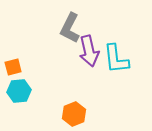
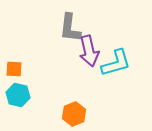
gray L-shape: rotated 20 degrees counterclockwise
cyan L-shape: moved 4 px down; rotated 100 degrees counterclockwise
orange square: moved 1 px right, 2 px down; rotated 18 degrees clockwise
cyan hexagon: moved 1 px left, 4 px down; rotated 20 degrees clockwise
